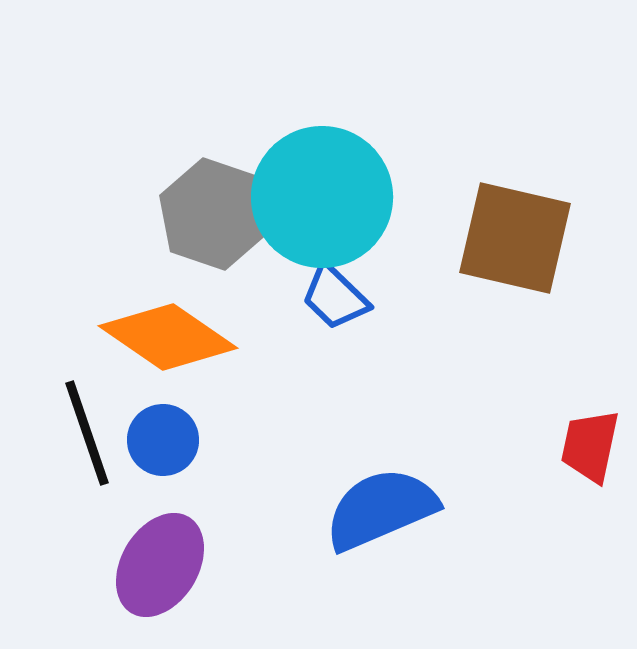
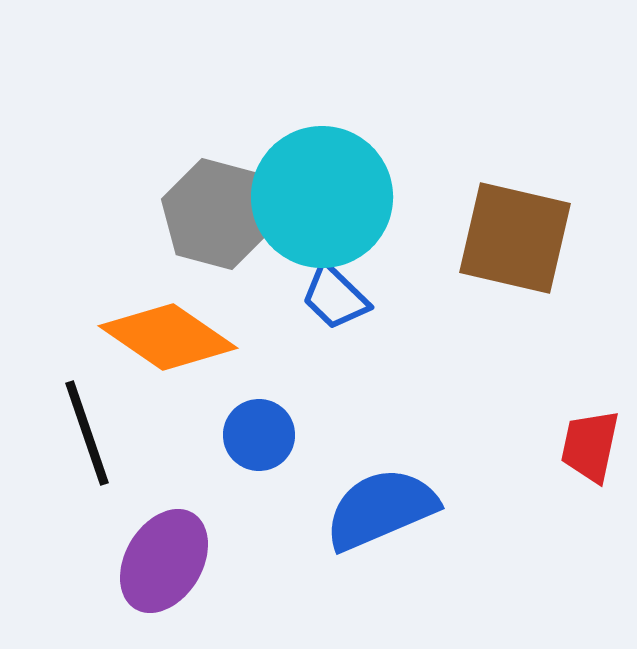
gray hexagon: moved 3 px right; rotated 4 degrees counterclockwise
blue circle: moved 96 px right, 5 px up
purple ellipse: moved 4 px right, 4 px up
